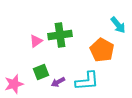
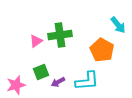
pink star: moved 2 px right, 1 px down
